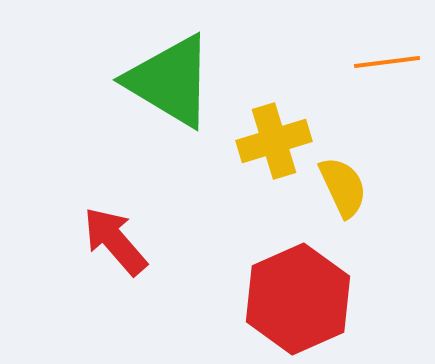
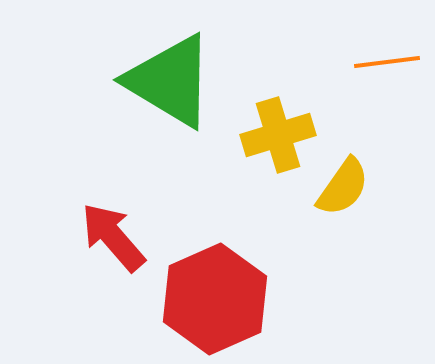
yellow cross: moved 4 px right, 6 px up
yellow semicircle: rotated 60 degrees clockwise
red arrow: moved 2 px left, 4 px up
red hexagon: moved 83 px left
